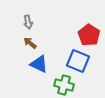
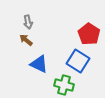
red pentagon: moved 1 px up
brown arrow: moved 4 px left, 3 px up
blue square: rotated 10 degrees clockwise
